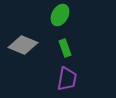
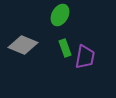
purple trapezoid: moved 18 px right, 22 px up
